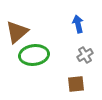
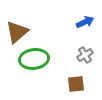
blue arrow: moved 7 px right, 2 px up; rotated 78 degrees clockwise
green ellipse: moved 4 px down
